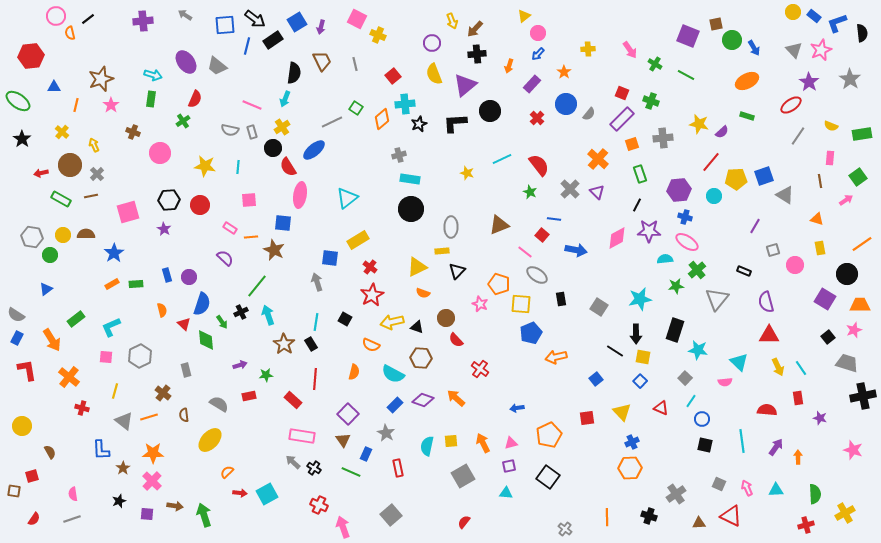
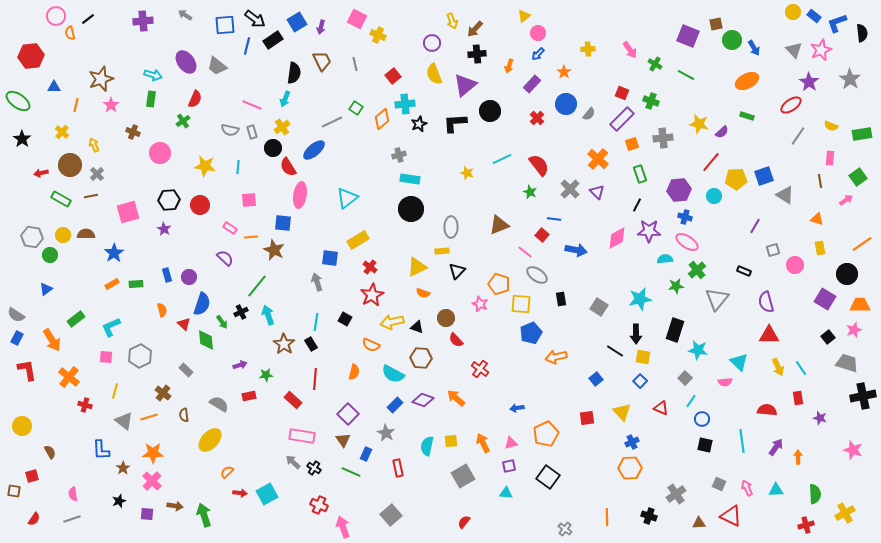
gray rectangle at (186, 370): rotated 32 degrees counterclockwise
red cross at (82, 408): moved 3 px right, 3 px up
orange pentagon at (549, 435): moved 3 px left, 1 px up
